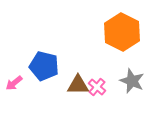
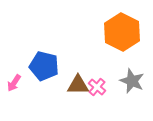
pink arrow: rotated 18 degrees counterclockwise
